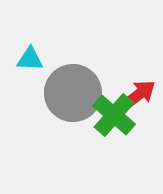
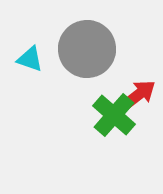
cyan triangle: rotated 16 degrees clockwise
gray circle: moved 14 px right, 44 px up
